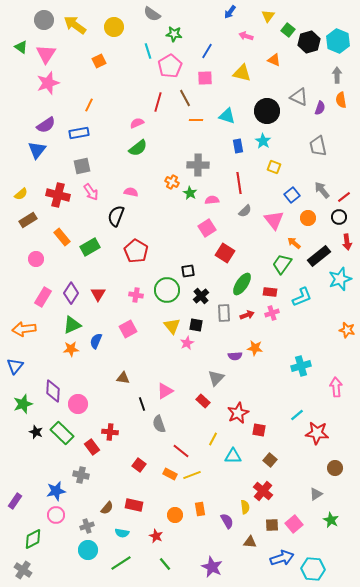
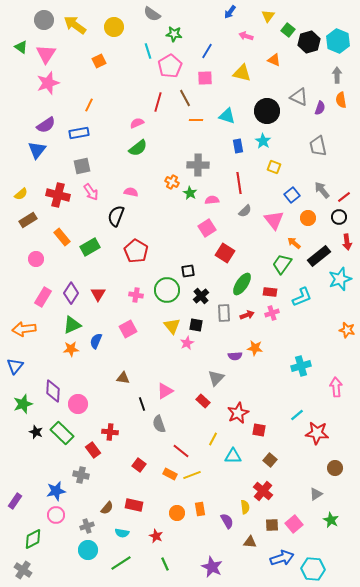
red rectangle at (92, 447): moved 1 px right, 3 px down
orange circle at (175, 515): moved 2 px right, 2 px up
green line at (165, 564): rotated 16 degrees clockwise
